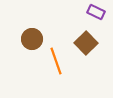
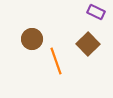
brown square: moved 2 px right, 1 px down
